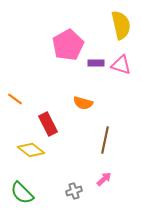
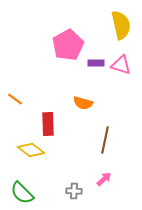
red rectangle: rotated 25 degrees clockwise
gray cross: rotated 21 degrees clockwise
